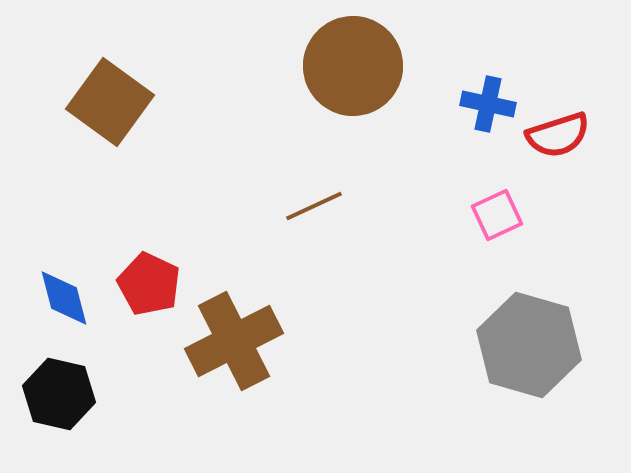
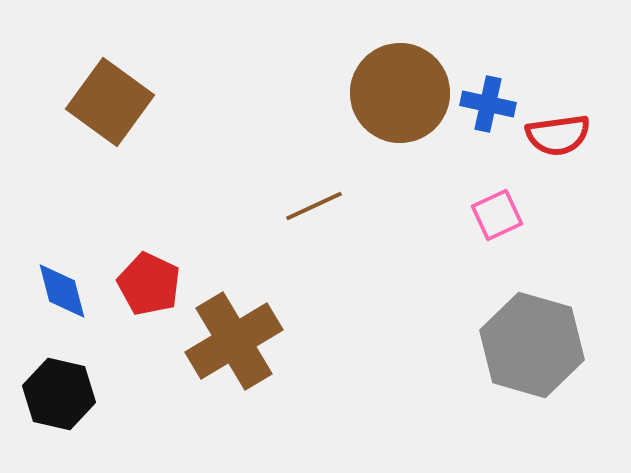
brown circle: moved 47 px right, 27 px down
red semicircle: rotated 10 degrees clockwise
blue diamond: moved 2 px left, 7 px up
brown cross: rotated 4 degrees counterclockwise
gray hexagon: moved 3 px right
